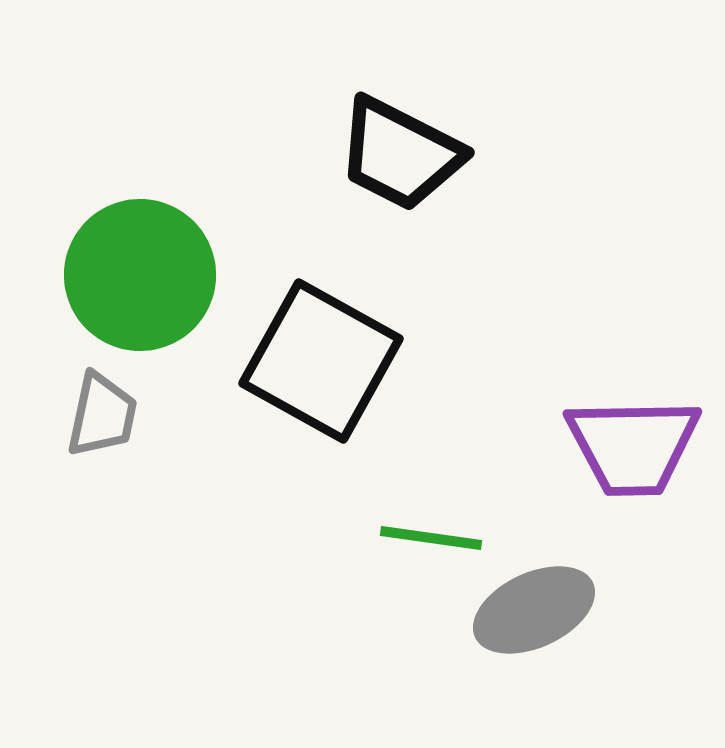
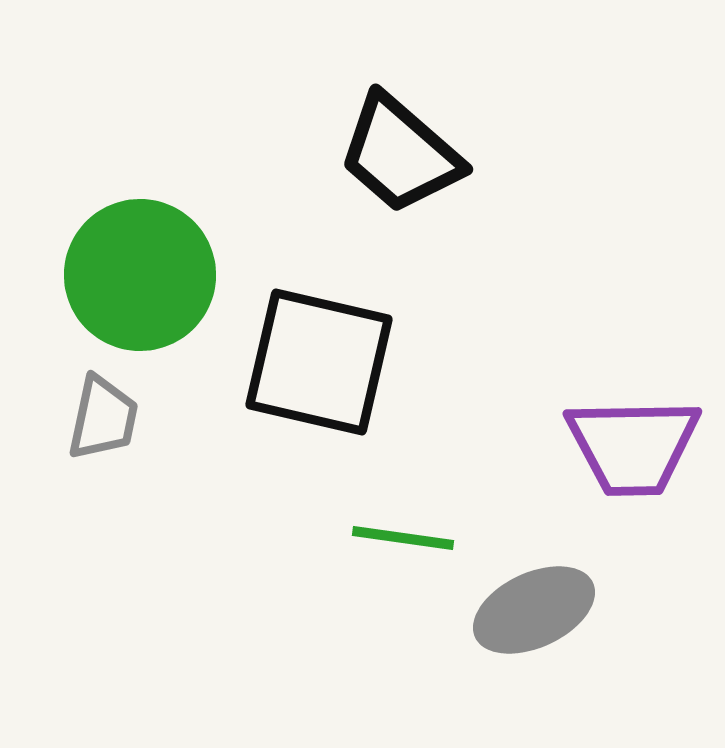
black trapezoid: rotated 14 degrees clockwise
black square: moved 2 px left, 1 px down; rotated 16 degrees counterclockwise
gray trapezoid: moved 1 px right, 3 px down
green line: moved 28 px left
